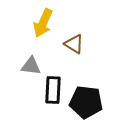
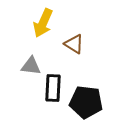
black rectangle: moved 2 px up
